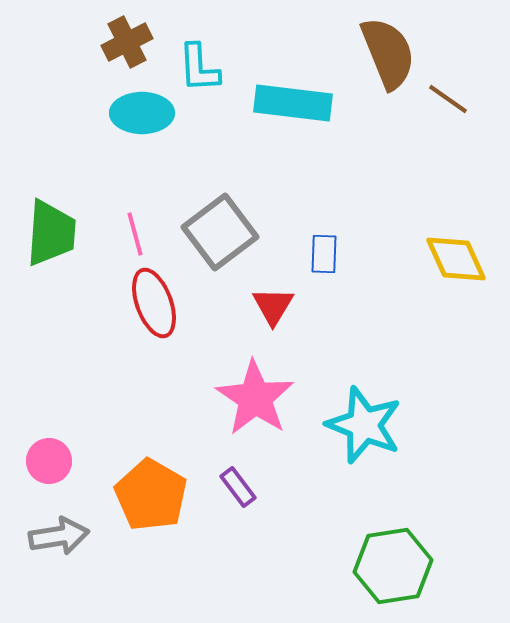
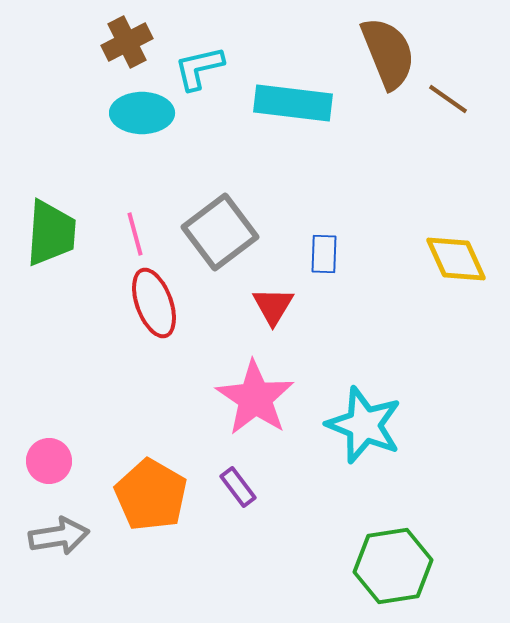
cyan L-shape: rotated 80 degrees clockwise
